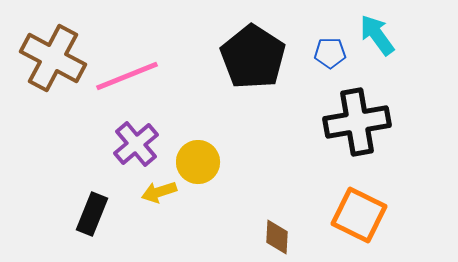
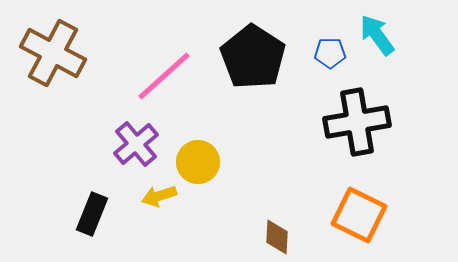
brown cross: moved 5 px up
pink line: moved 37 px right; rotated 20 degrees counterclockwise
yellow arrow: moved 4 px down
